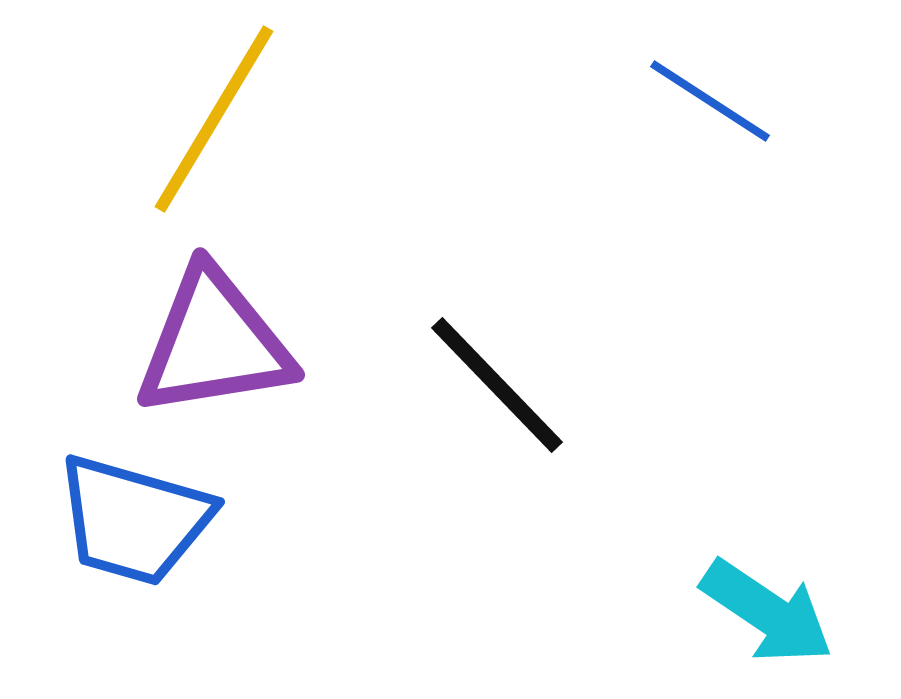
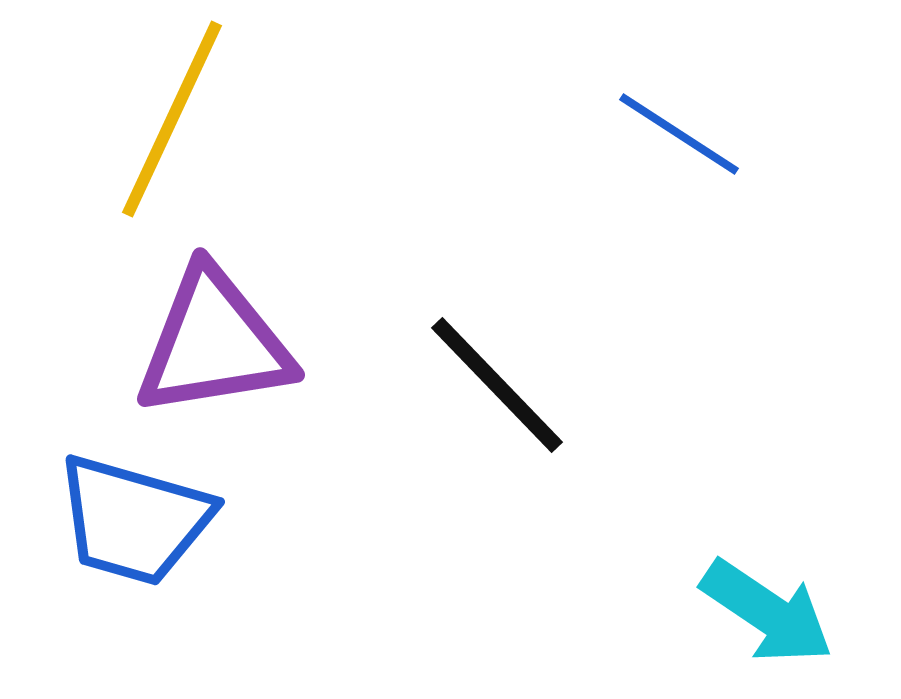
blue line: moved 31 px left, 33 px down
yellow line: moved 42 px left; rotated 6 degrees counterclockwise
